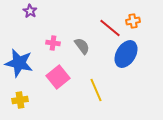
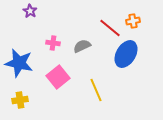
gray semicircle: rotated 78 degrees counterclockwise
